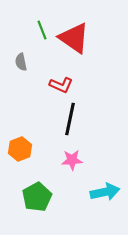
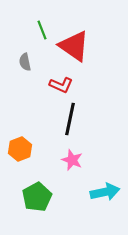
red triangle: moved 8 px down
gray semicircle: moved 4 px right
pink star: rotated 25 degrees clockwise
